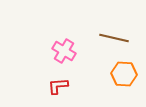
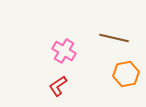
orange hexagon: moved 2 px right; rotated 15 degrees counterclockwise
red L-shape: rotated 30 degrees counterclockwise
